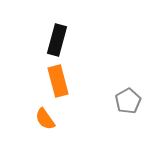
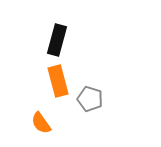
gray pentagon: moved 38 px left, 2 px up; rotated 25 degrees counterclockwise
orange semicircle: moved 4 px left, 4 px down
